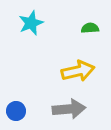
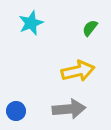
green semicircle: rotated 48 degrees counterclockwise
